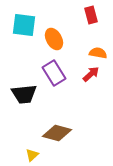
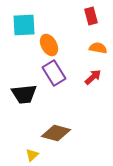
red rectangle: moved 1 px down
cyan square: rotated 10 degrees counterclockwise
orange ellipse: moved 5 px left, 6 px down
orange semicircle: moved 5 px up
red arrow: moved 2 px right, 3 px down
brown diamond: moved 1 px left
